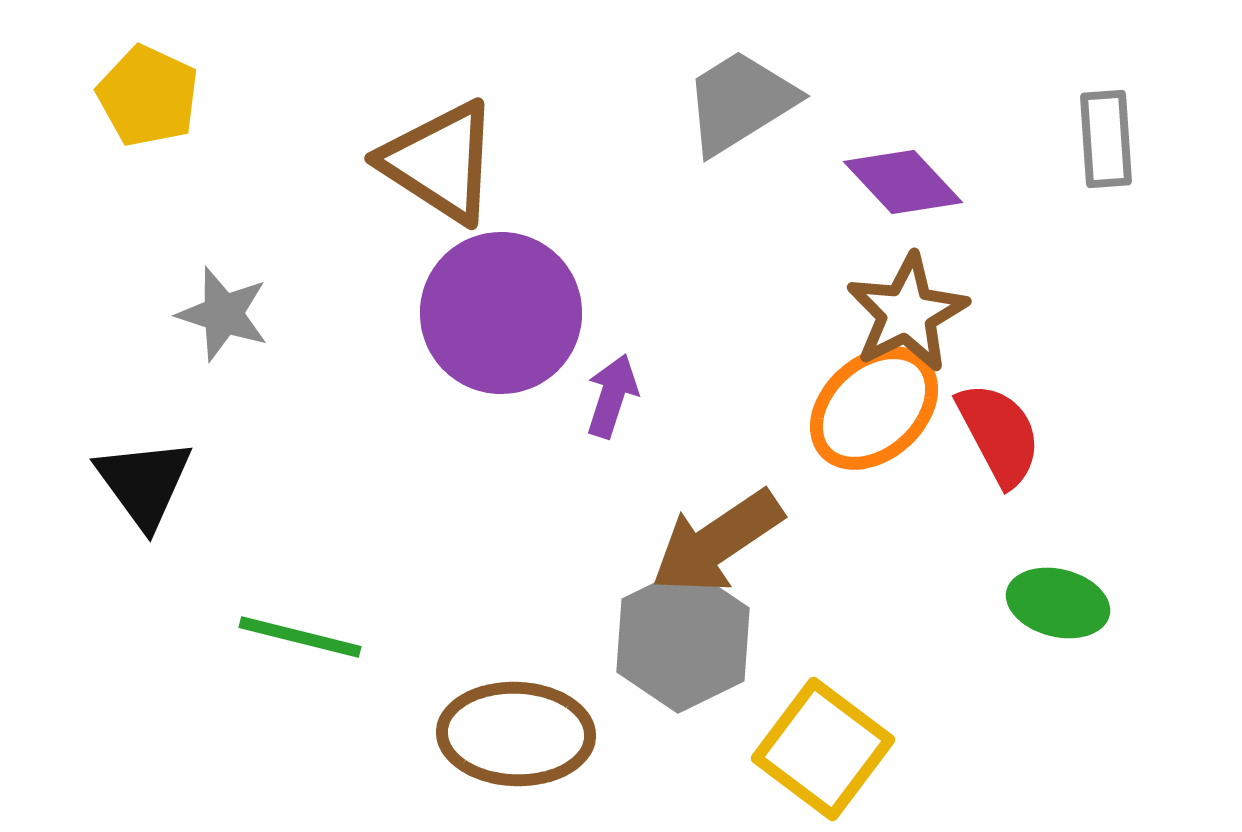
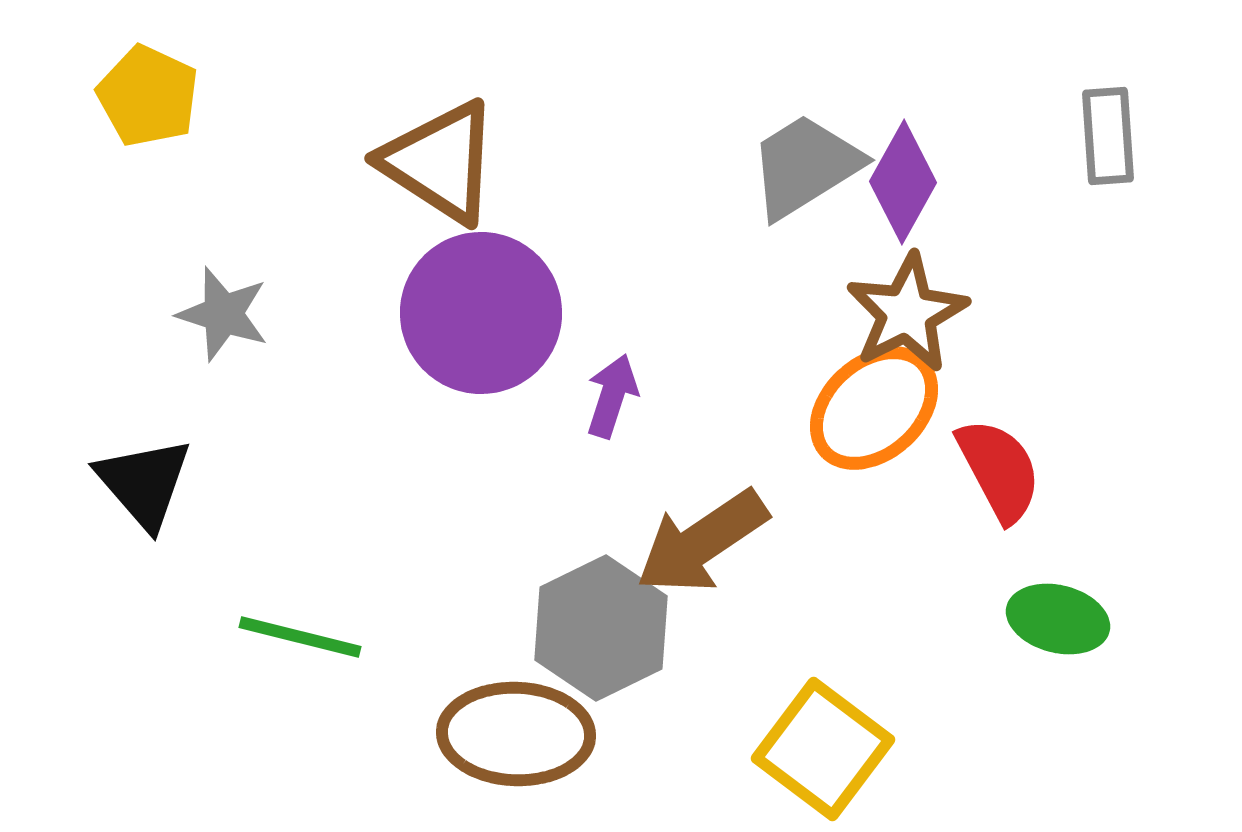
gray trapezoid: moved 65 px right, 64 px down
gray rectangle: moved 2 px right, 3 px up
purple diamond: rotated 72 degrees clockwise
purple circle: moved 20 px left
red semicircle: moved 36 px down
black triangle: rotated 5 degrees counterclockwise
brown arrow: moved 15 px left
green ellipse: moved 16 px down
gray hexagon: moved 82 px left, 12 px up
